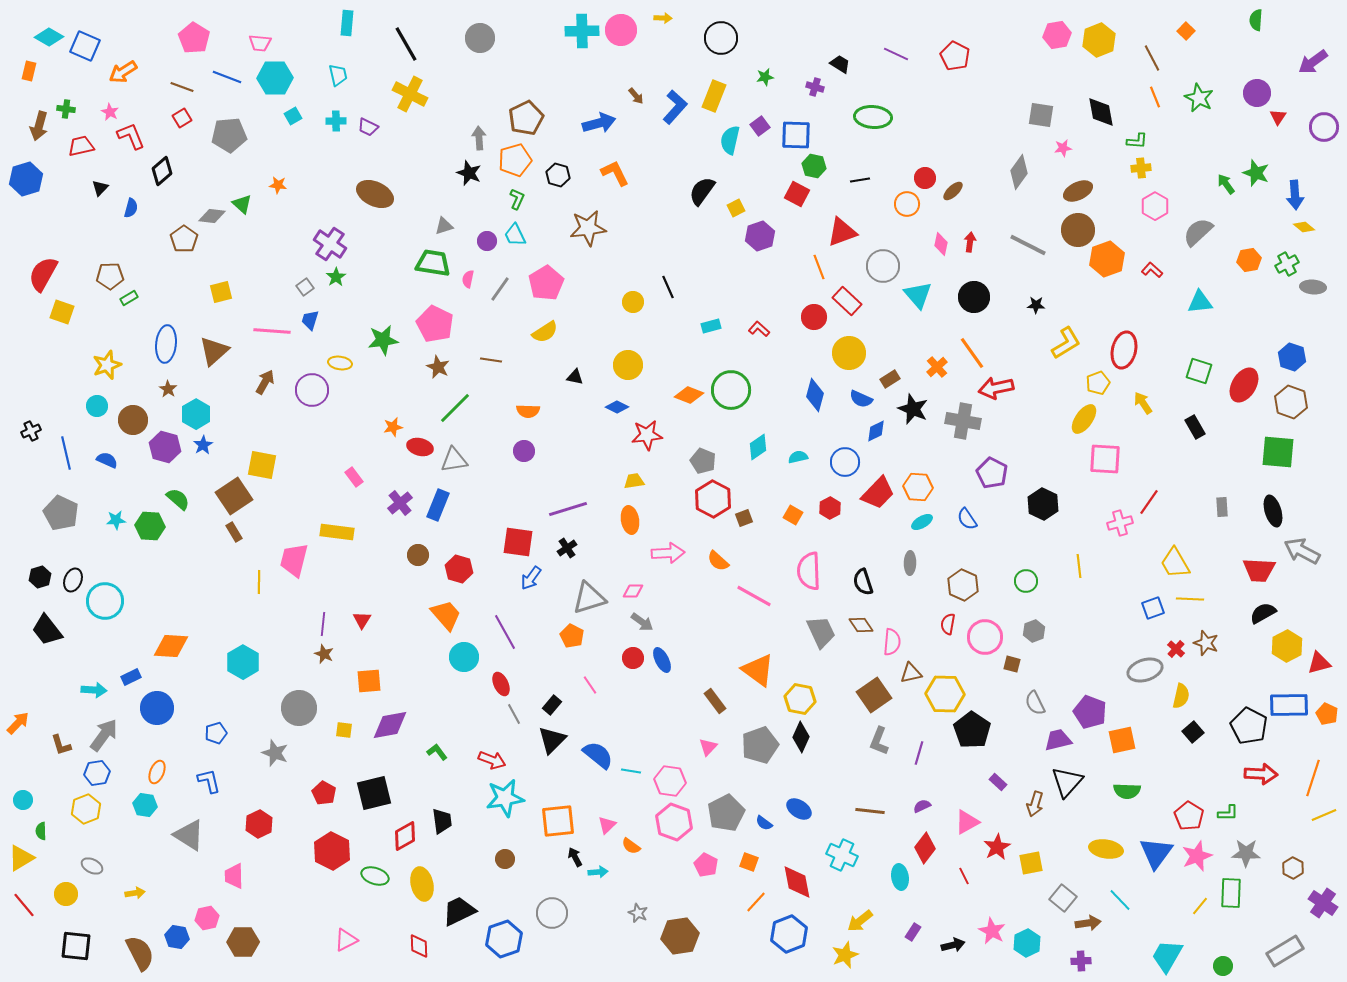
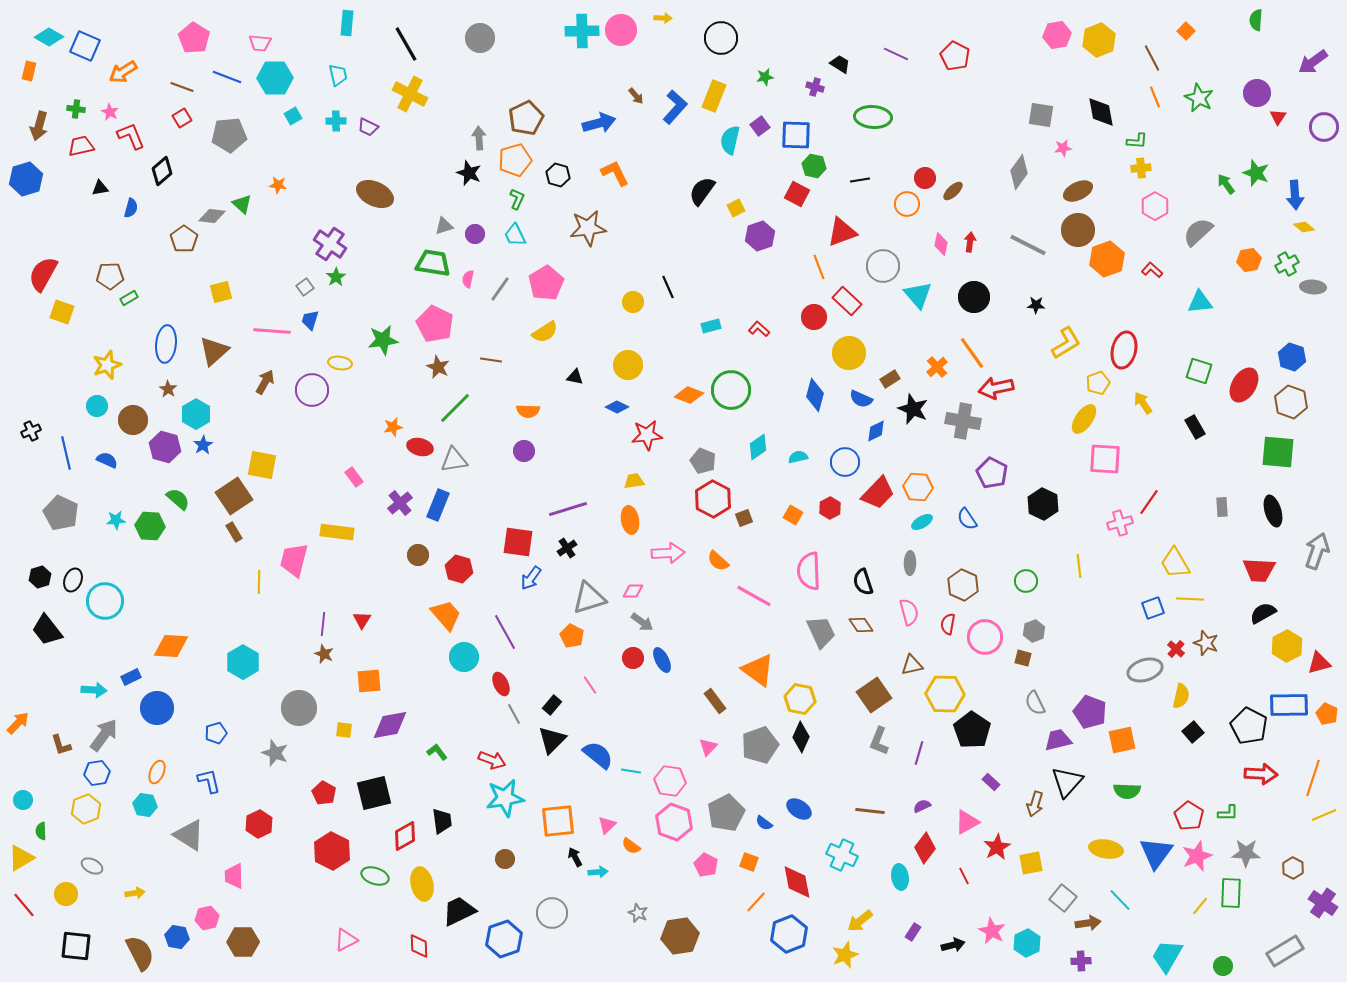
green cross at (66, 109): moved 10 px right
black triangle at (100, 188): rotated 36 degrees clockwise
purple circle at (487, 241): moved 12 px left, 7 px up
gray arrow at (1302, 551): moved 15 px right; rotated 81 degrees clockwise
pink semicircle at (892, 642): moved 17 px right, 30 px up; rotated 20 degrees counterclockwise
brown square at (1012, 664): moved 11 px right, 6 px up
brown triangle at (911, 673): moved 1 px right, 8 px up
purple rectangle at (998, 782): moved 7 px left
